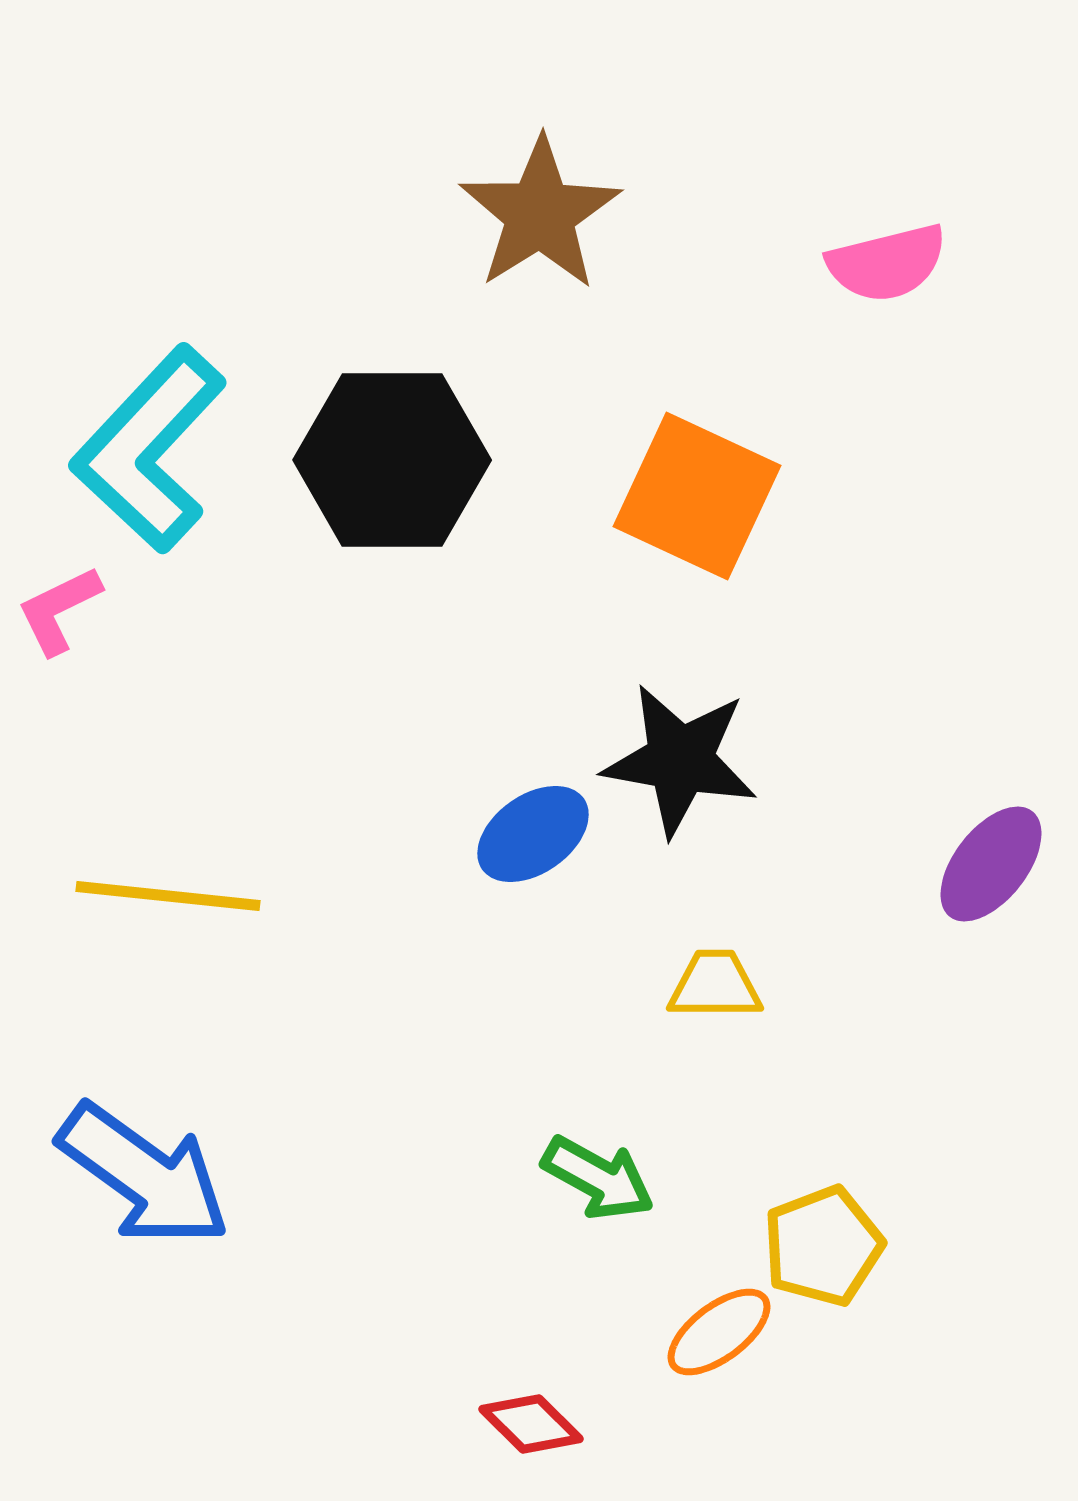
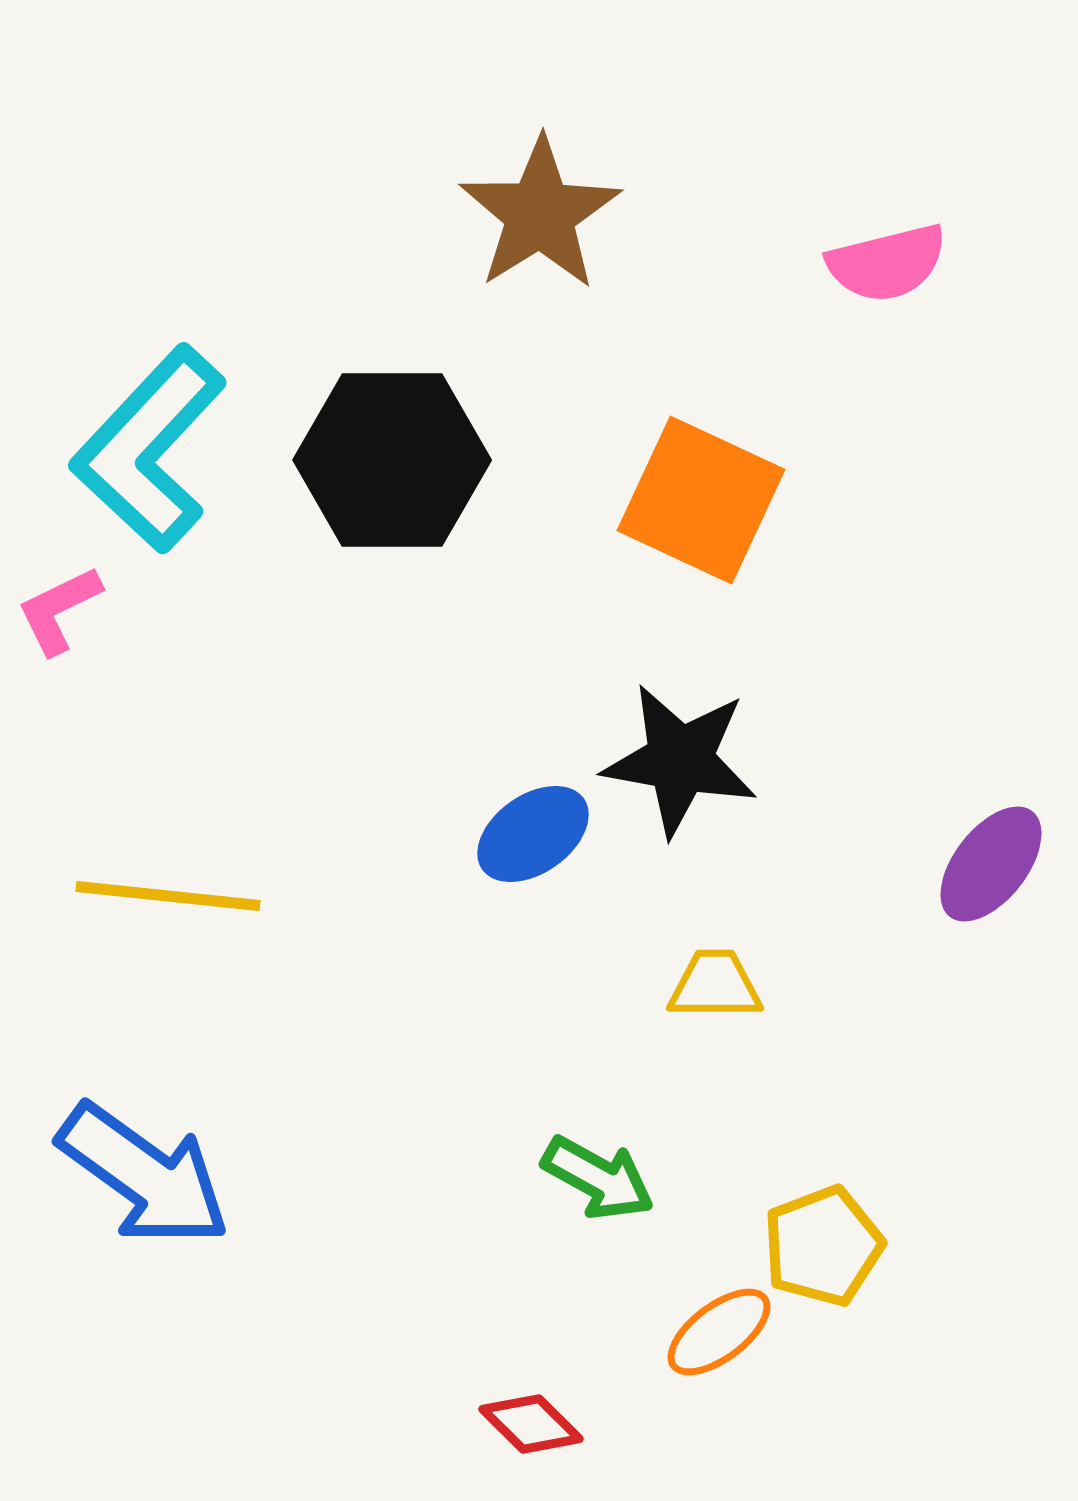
orange square: moved 4 px right, 4 px down
